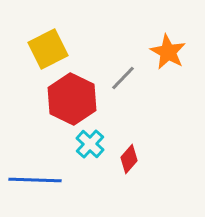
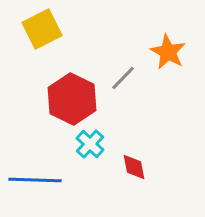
yellow square: moved 6 px left, 20 px up
red diamond: moved 5 px right, 8 px down; rotated 52 degrees counterclockwise
